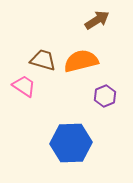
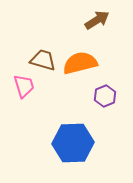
orange semicircle: moved 1 px left, 2 px down
pink trapezoid: rotated 40 degrees clockwise
blue hexagon: moved 2 px right
